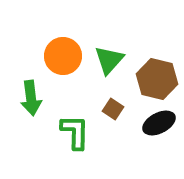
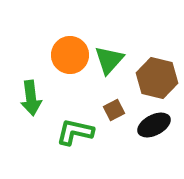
orange circle: moved 7 px right, 1 px up
brown hexagon: moved 1 px up
brown square: moved 1 px right, 1 px down; rotated 30 degrees clockwise
black ellipse: moved 5 px left, 2 px down
green L-shape: rotated 78 degrees counterclockwise
